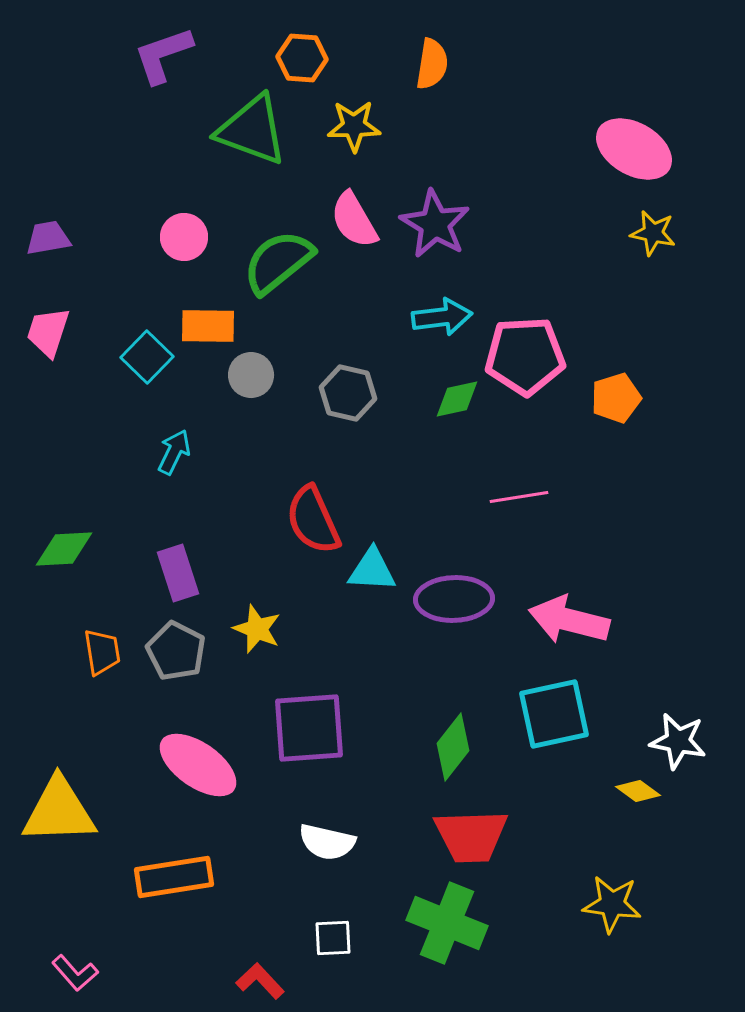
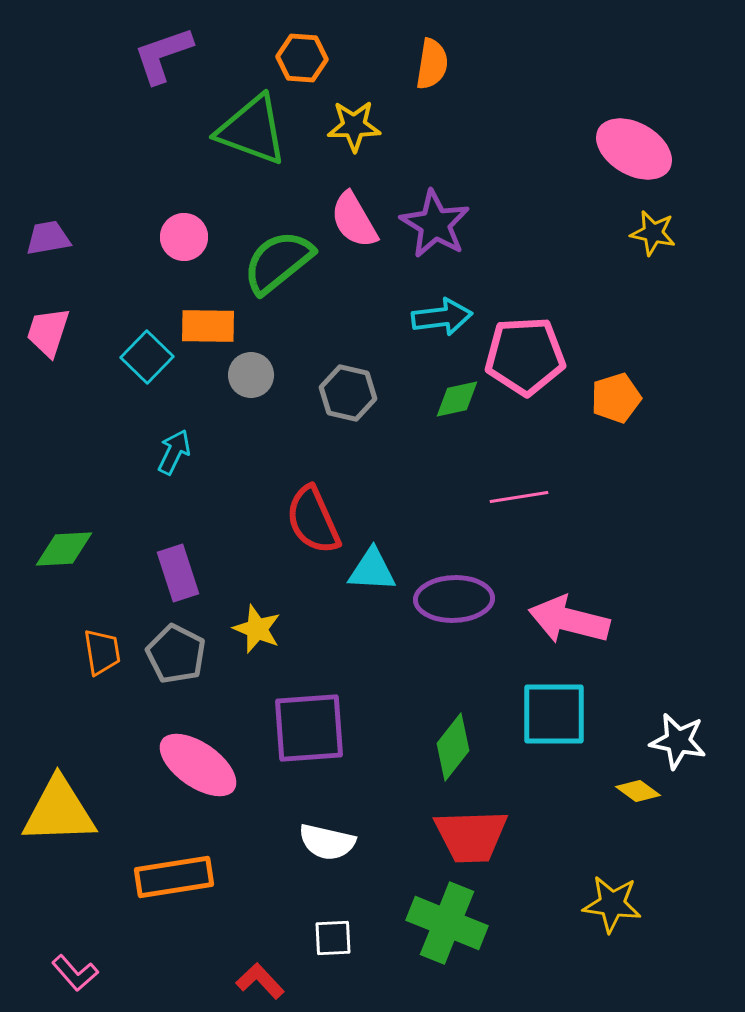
gray pentagon at (176, 651): moved 3 px down
cyan square at (554, 714): rotated 12 degrees clockwise
